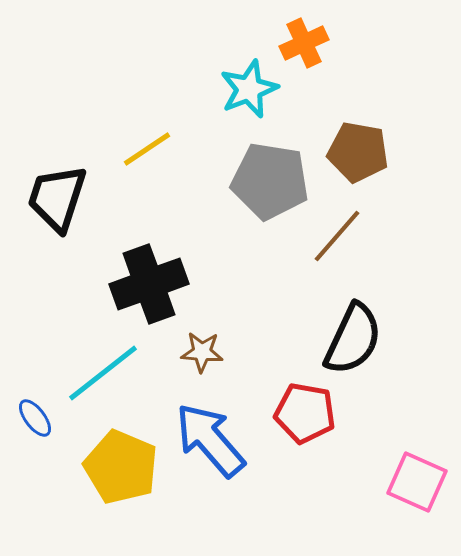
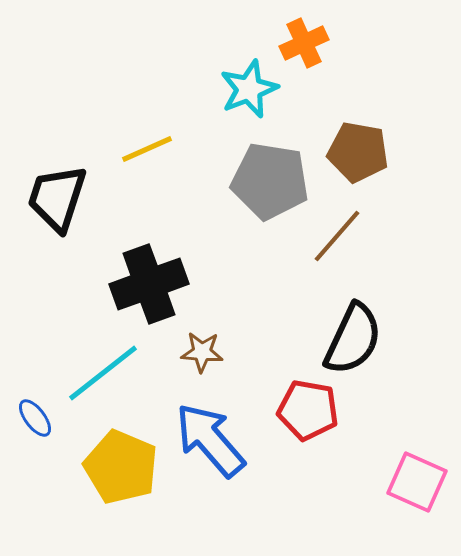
yellow line: rotated 10 degrees clockwise
red pentagon: moved 3 px right, 3 px up
